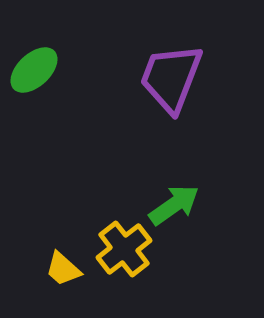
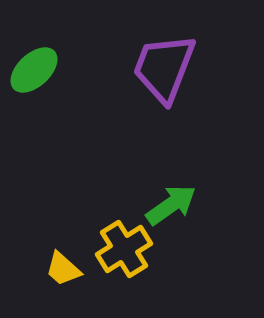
purple trapezoid: moved 7 px left, 10 px up
green arrow: moved 3 px left
yellow cross: rotated 6 degrees clockwise
